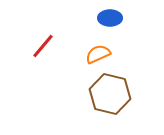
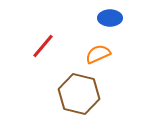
brown hexagon: moved 31 px left
